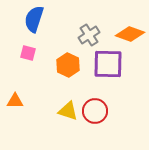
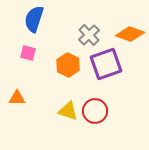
gray cross: rotated 10 degrees counterclockwise
purple square: moved 2 px left; rotated 20 degrees counterclockwise
orange triangle: moved 2 px right, 3 px up
